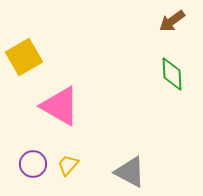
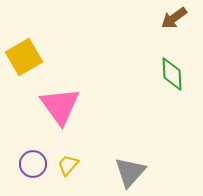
brown arrow: moved 2 px right, 3 px up
pink triangle: rotated 24 degrees clockwise
gray triangle: rotated 44 degrees clockwise
